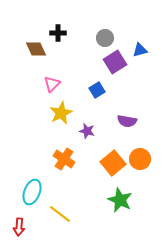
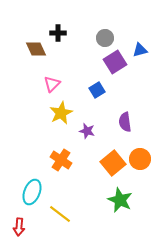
purple semicircle: moved 2 px left, 1 px down; rotated 72 degrees clockwise
orange cross: moved 3 px left, 1 px down
